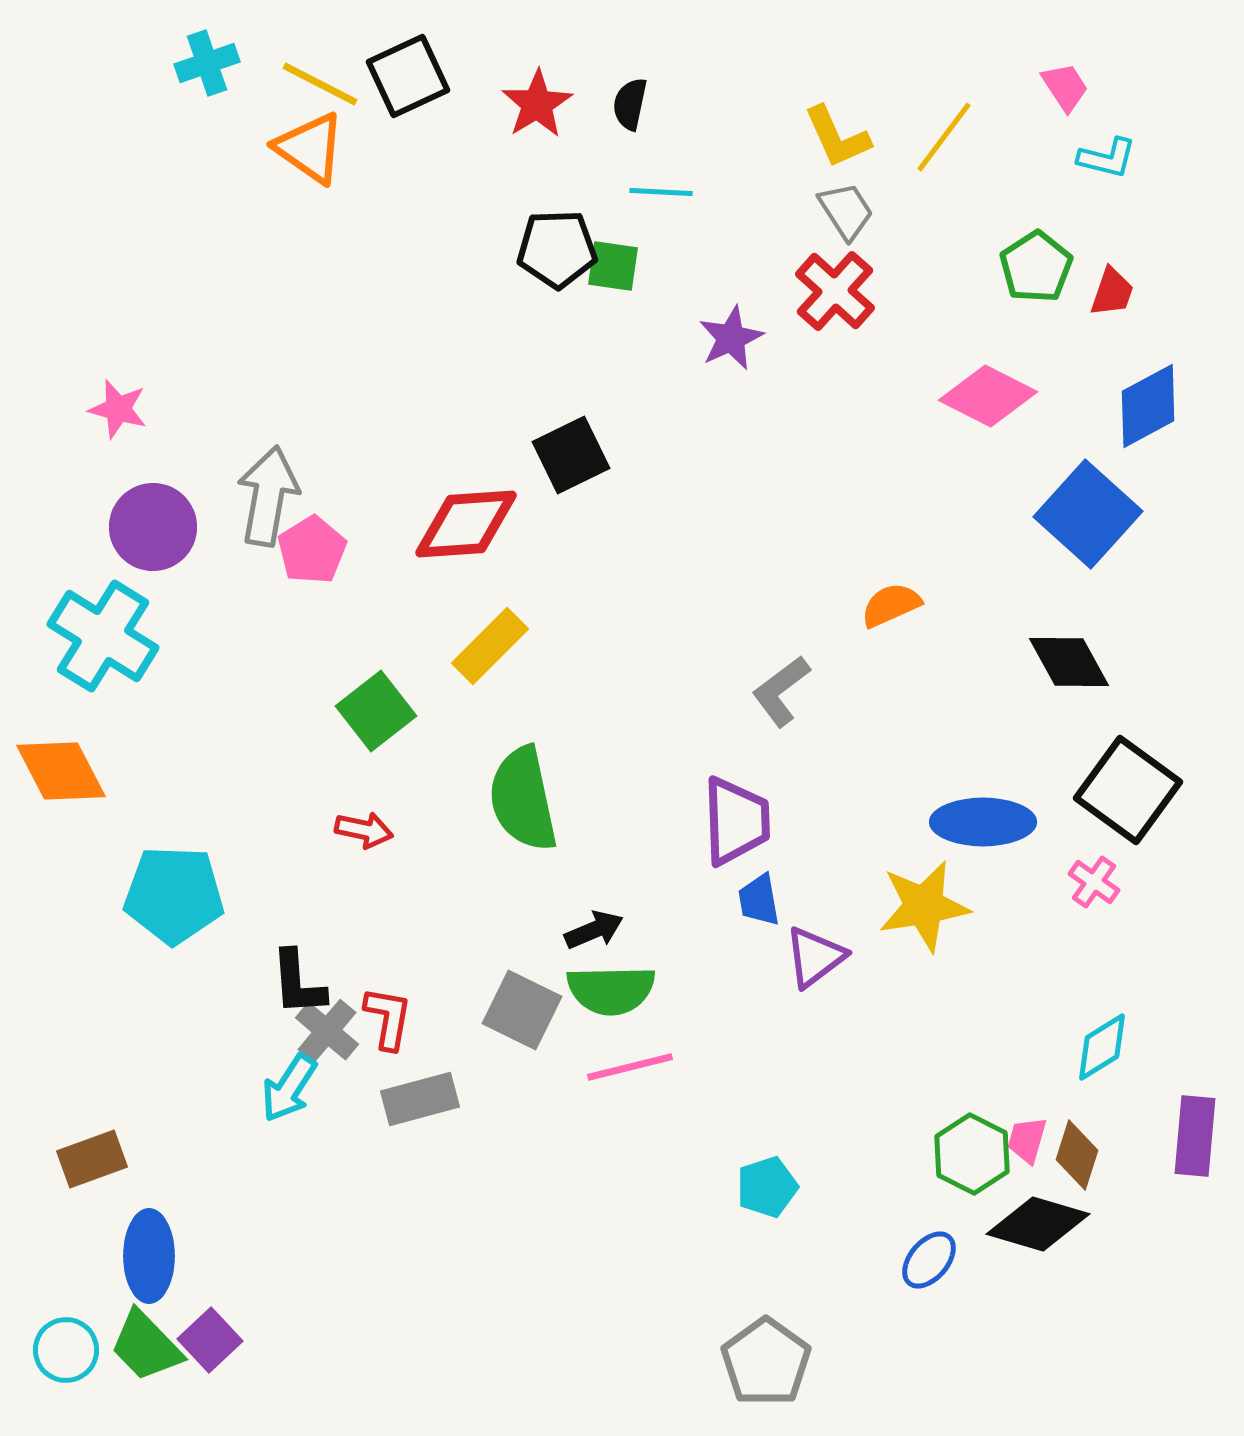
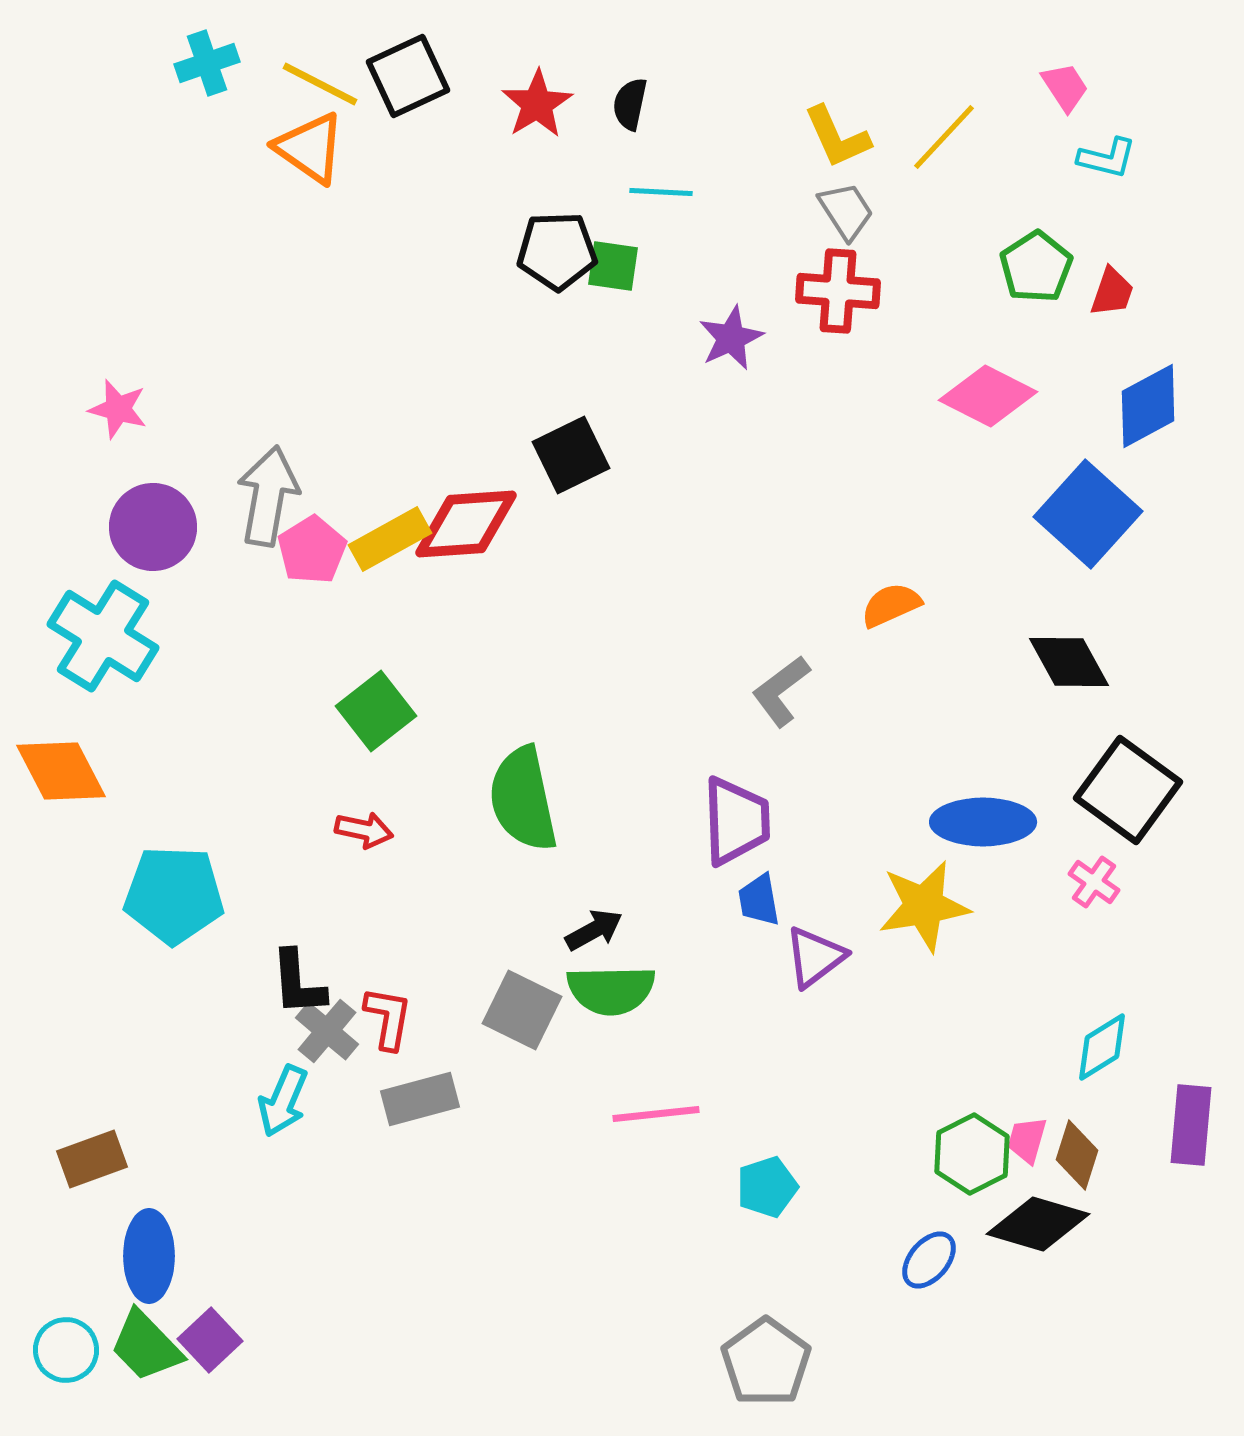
yellow line at (944, 137): rotated 6 degrees clockwise
black pentagon at (557, 249): moved 2 px down
red cross at (835, 291): moved 3 px right; rotated 38 degrees counterclockwise
yellow rectangle at (490, 646): moved 100 px left, 107 px up; rotated 16 degrees clockwise
black arrow at (594, 930): rotated 6 degrees counterclockwise
pink line at (630, 1067): moved 26 px right, 47 px down; rotated 8 degrees clockwise
cyan arrow at (289, 1088): moved 6 px left, 13 px down; rotated 10 degrees counterclockwise
purple rectangle at (1195, 1136): moved 4 px left, 11 px up
green hexagon at (972, 1154): rotated 6 degrees clockwise
